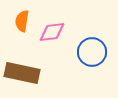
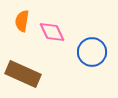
pink diamond: rotated 72 degrees clockwise
brown rectangle: moved 1 px right, 1 px down; rotated 12 degrees clockwise
